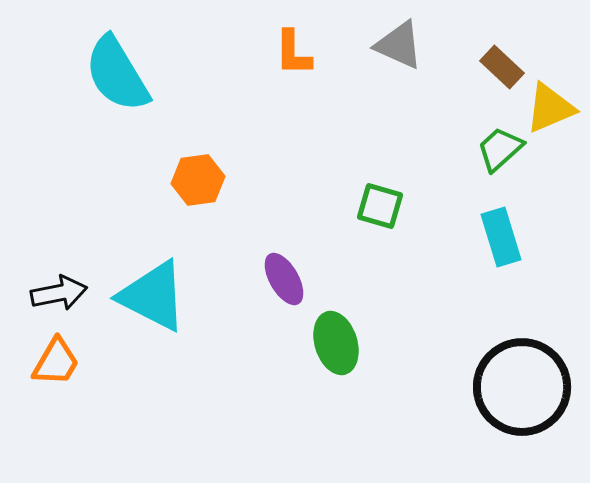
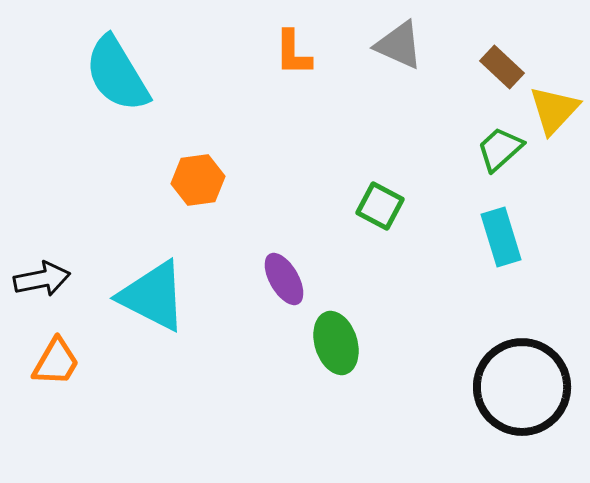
yellow triangle: moved 4 px right, 2 px down; rotated 24 degrees counterclockwise
green square: rotated 12 degrees clockwise
black arrow: moved 17 px left, 14 px up
